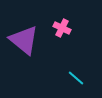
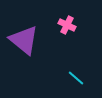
pink cross: moved 5 px right, 3 px up
